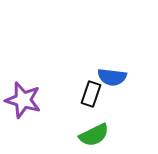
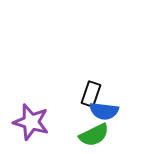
blue semicircle: moved 8 px left, 34 px down
purple star: moved 8 px right, 22 px down
